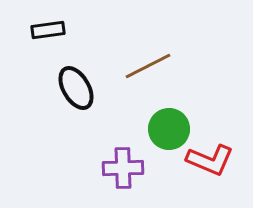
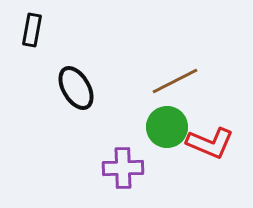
black rectangle: moved 16 px left; rotated 72 degrees counterclockwise
brown line: moved 27 px right, 15 px down
green circle: moved 2 px left, 2 px up
red L-shape: moved 17 px up
